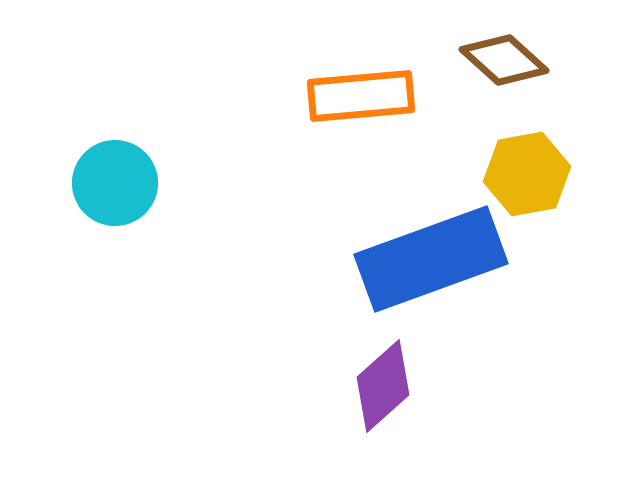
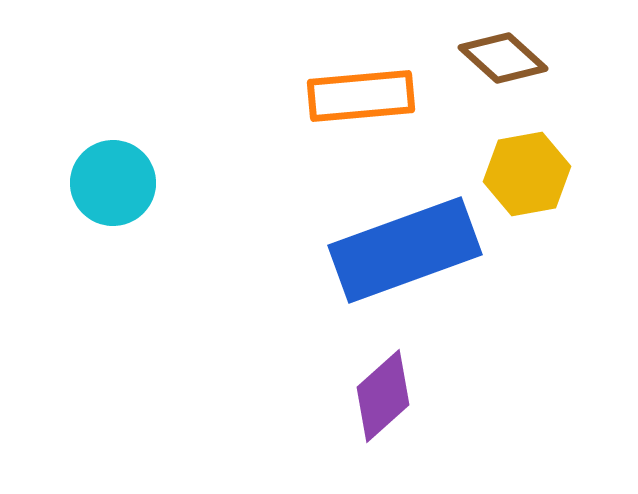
brown diamond: moved 1 px left, 2 px up
cyan circle: moved 2 px left
blue rectangle: moved 26 px left, 9 px up
purple diamond: moved 10 px down
